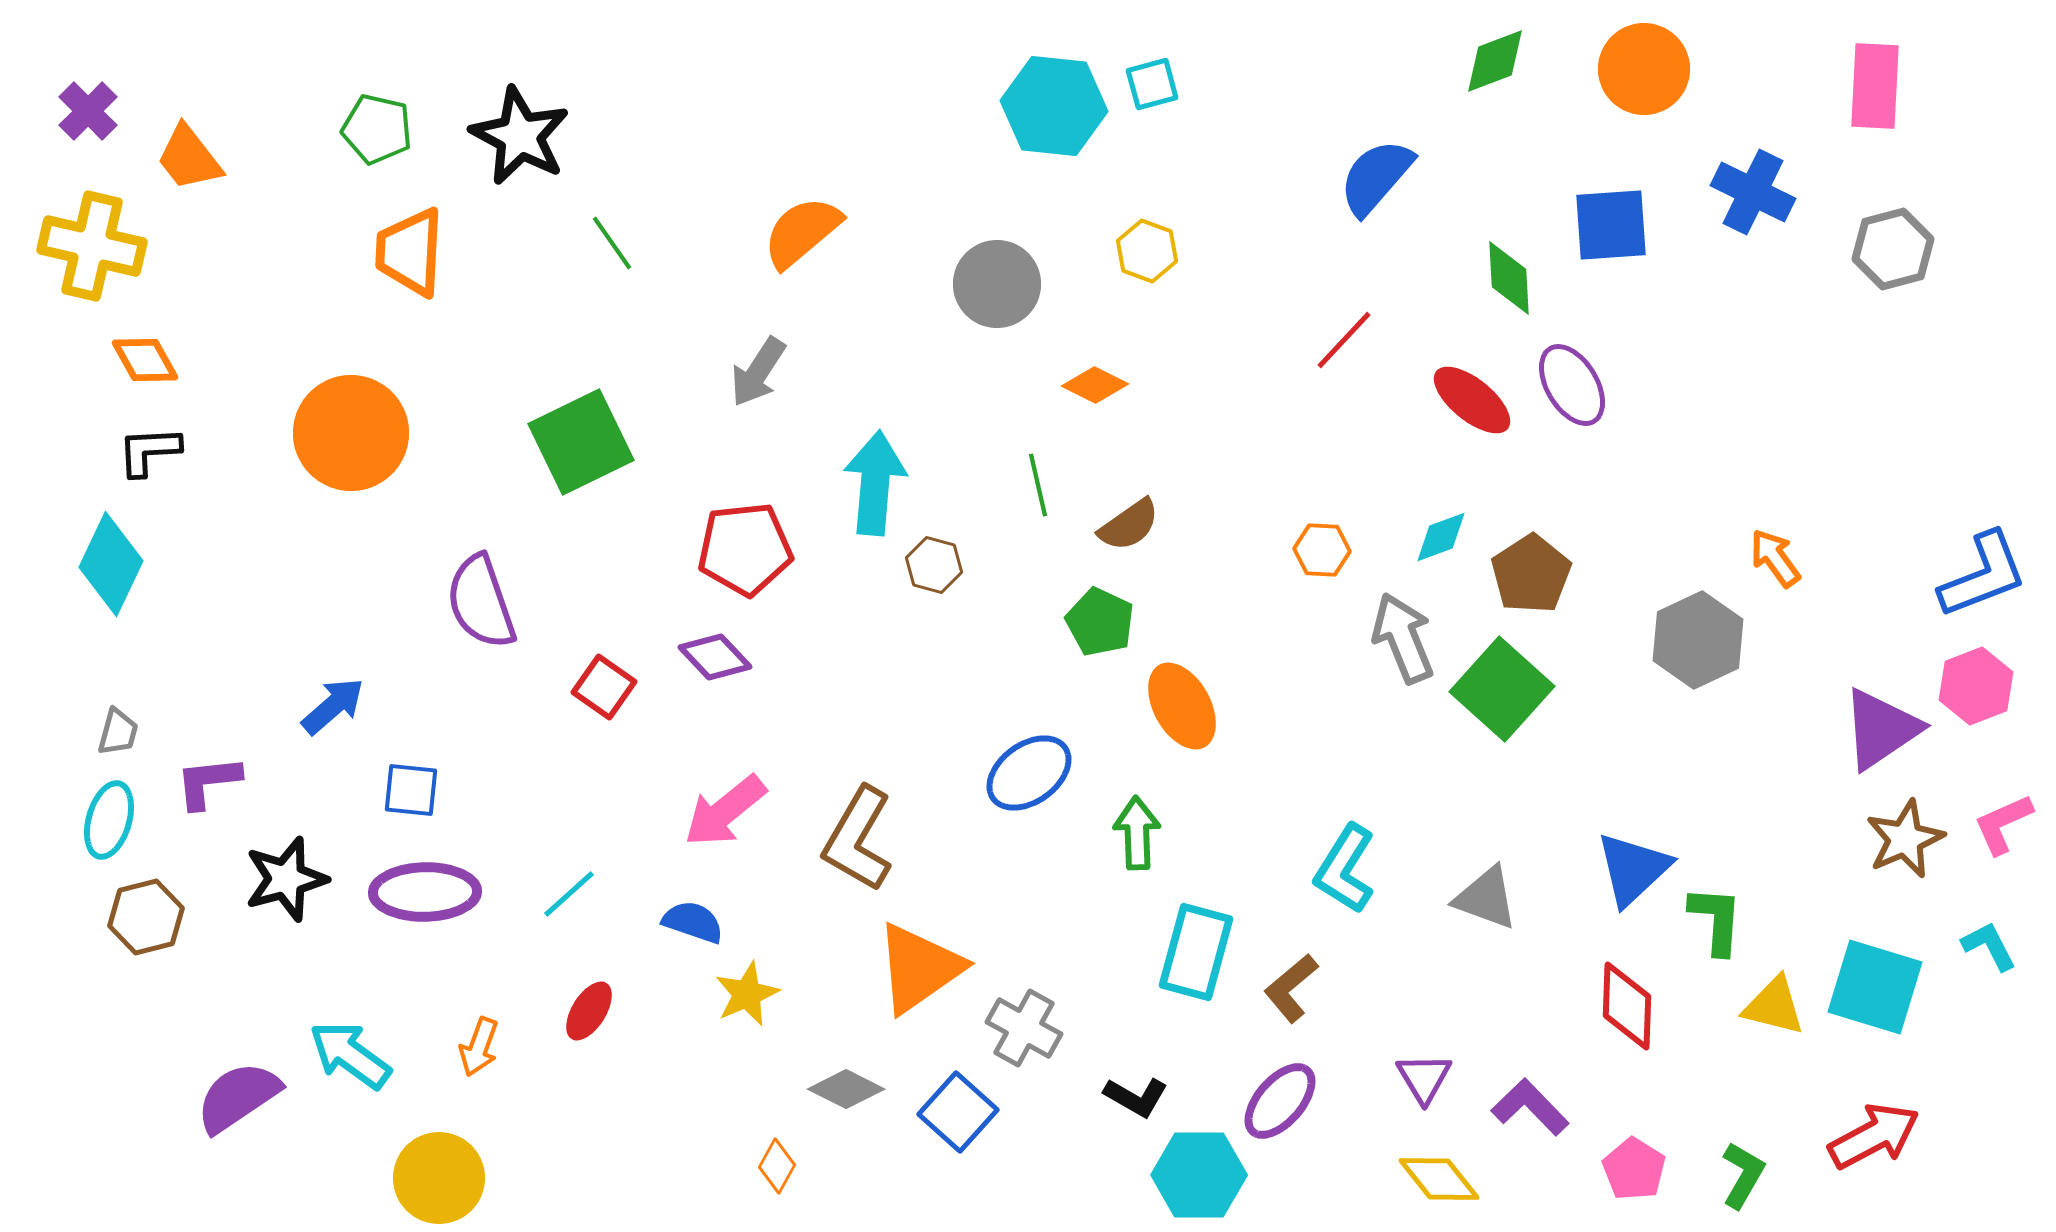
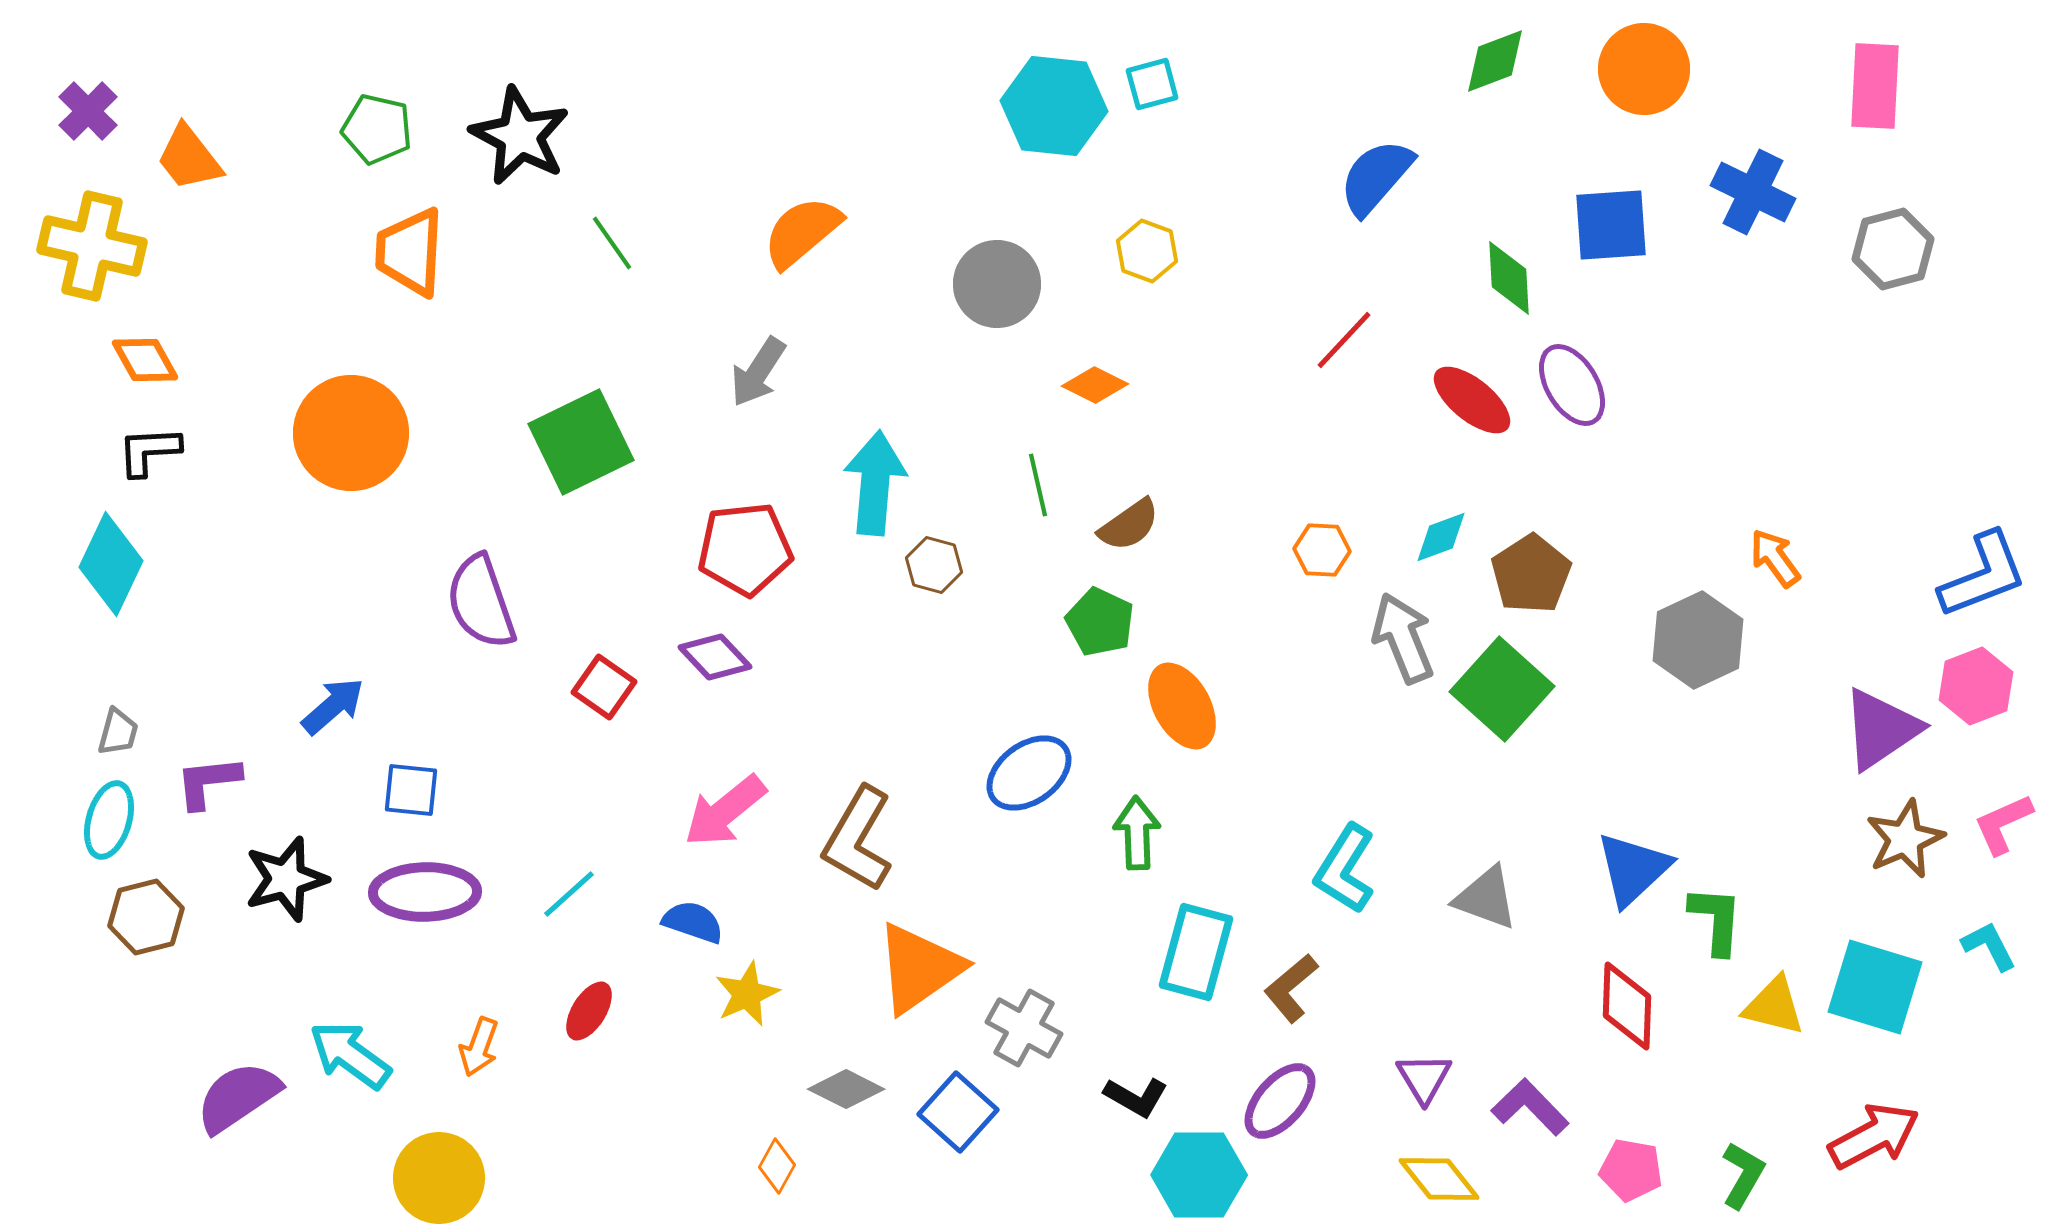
pink pentagon at (1634, 1169): moved 3 px left, 1 px down; rotated 22 degrees counterclockwise
